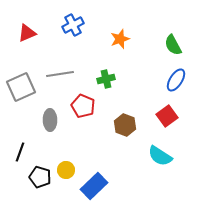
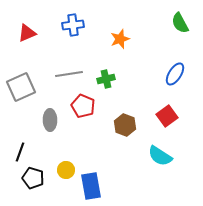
blue cross: rotated 20 degrees clockwise
green semicircle: moved 7 px right, 22 px up
gray line: moved 9 px right
blue ellipse: moved 1 px left, 6 px up
black pentagon: moved 7 px left, 1 px down
blue rectangle: moved 3 px left; rotated 56 degrees counterclockwise
